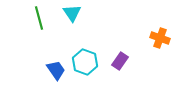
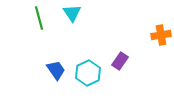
orange cross: moved 1 px right, 3 px up; rotated 30 degrees counterclockwise
cyan hexagon: moved 3 px right, 11 px down; rotated 15 degrees clockwise
